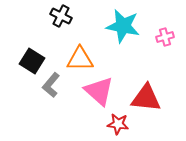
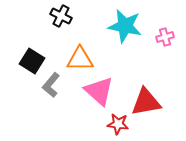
cyan star: moved 2 px right
red triangle: moved 4 px down; rotated 16 degrees counterclockwise
